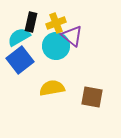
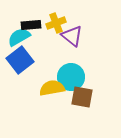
black rectangle: moved 3 px down; rotated 72 degrees clockwise
cyan circle: moved 15 px right, 31 px down
brown square: moved 10 px left
